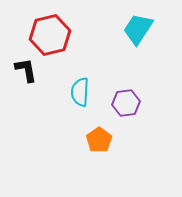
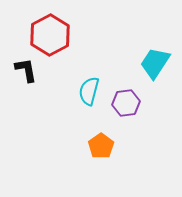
cyan trapezoid: moved 17 px right, 34 px down
red hexagon: rotated 15 degrees counterclockwise
cyan semicircle: moved 9 px right, 1 px up; rotated 12 degrees clockwise
orange pentagon: moved 2 px right, 6 px down
